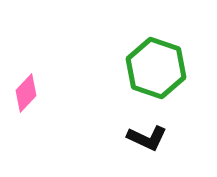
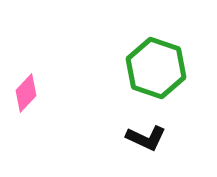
black L-shape: moved 1 px left
